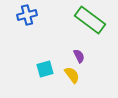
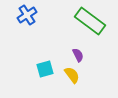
blue cross: rotated 18 degrees counterclockwise
green rectangle: moved 1 px down
purple semicircle: moved 1 px left, 1 px up
